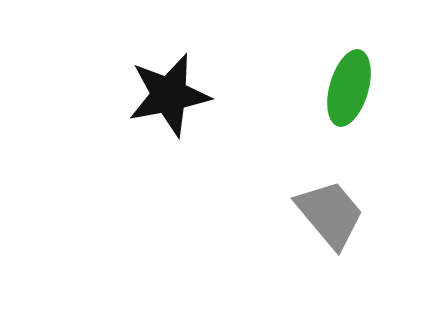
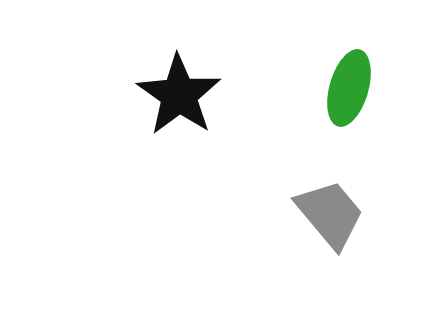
black star: moved 10 px right; rotated 26 degrees counterclockwise
